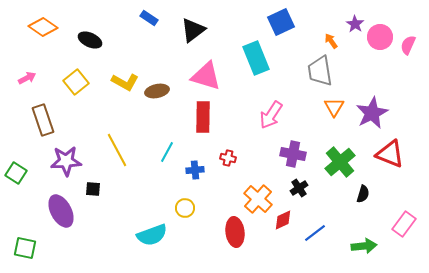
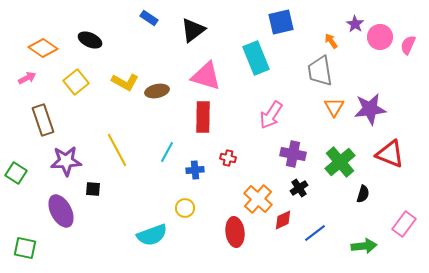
blue square at (281, 22): rotated 12 degrees clockwise
orange diamond at (43, 27): moved 21 px down
purple star at (372, 113): moved 2 px left, 4 px up; rotated 20 degrees clockwise
